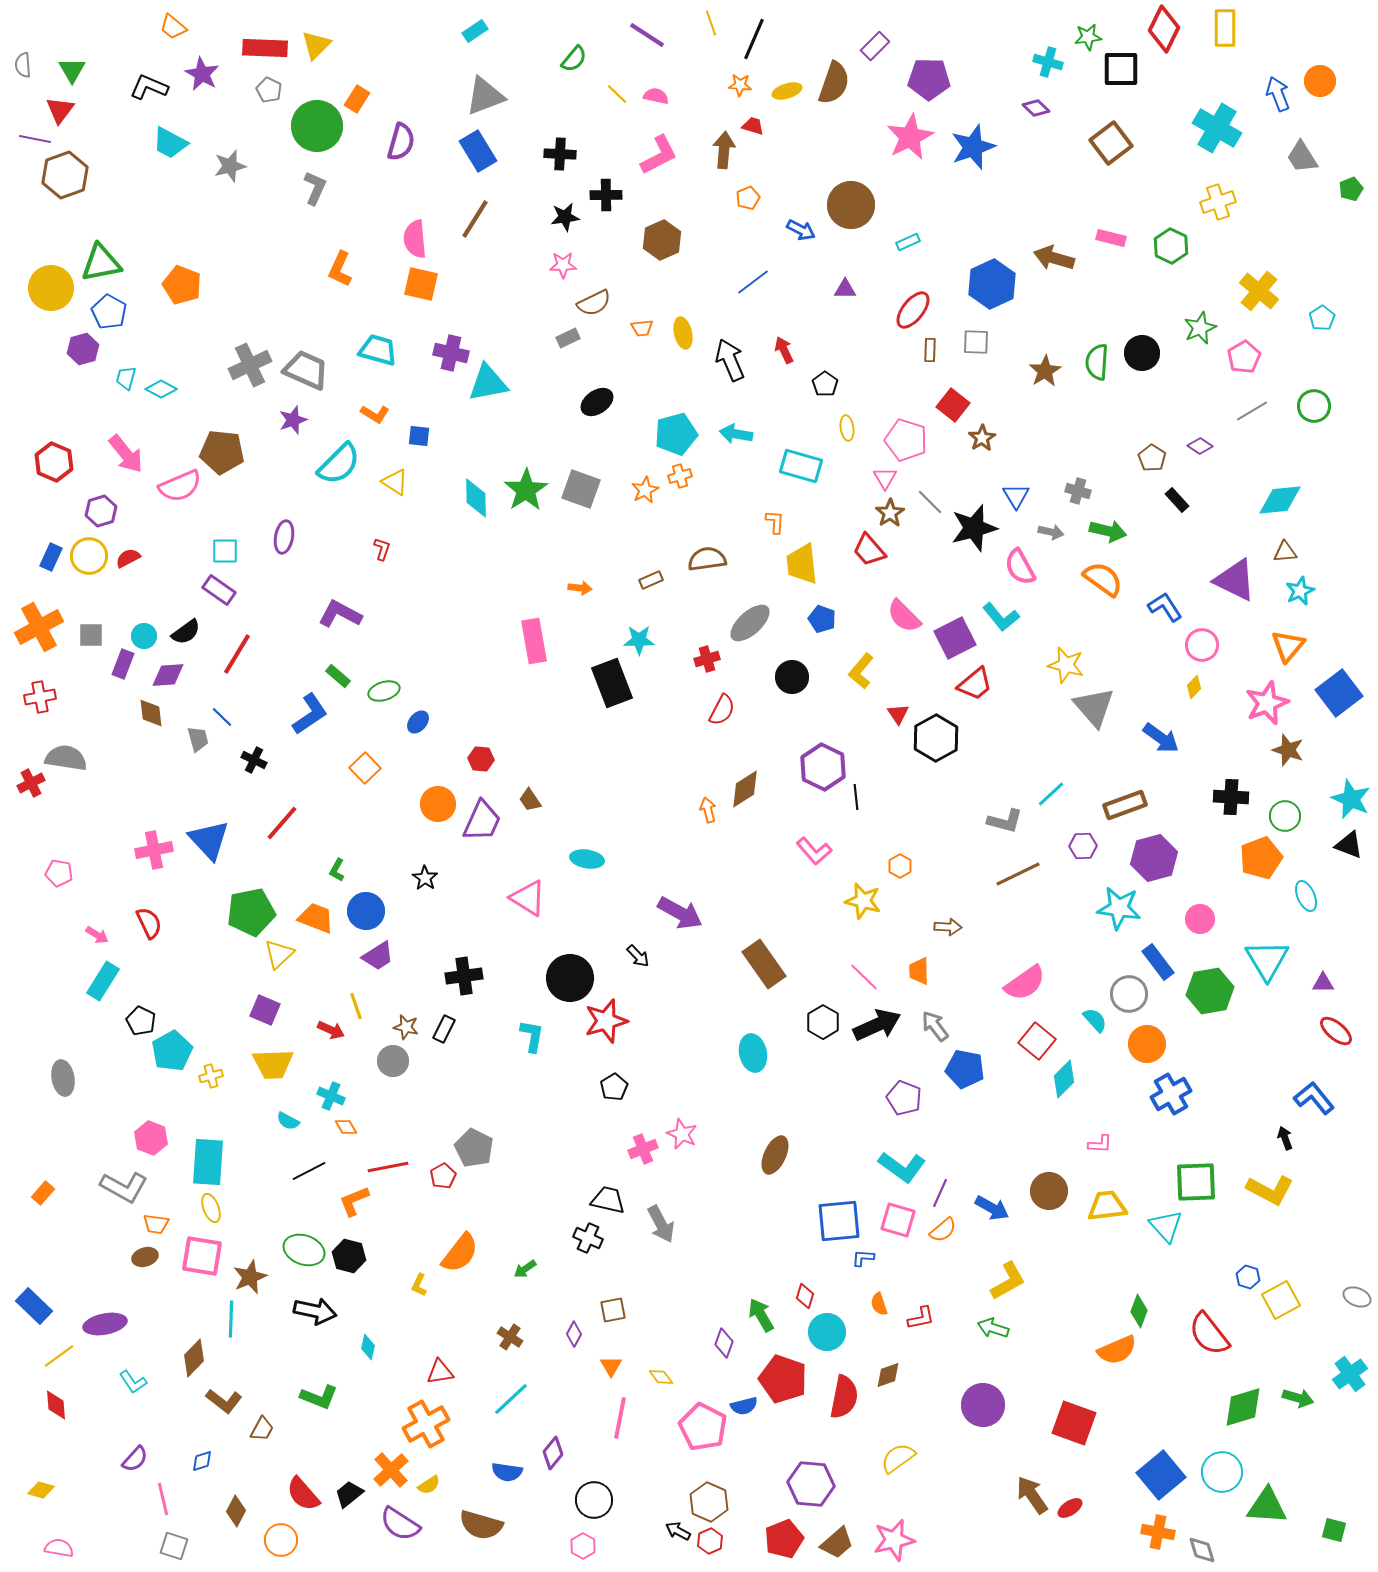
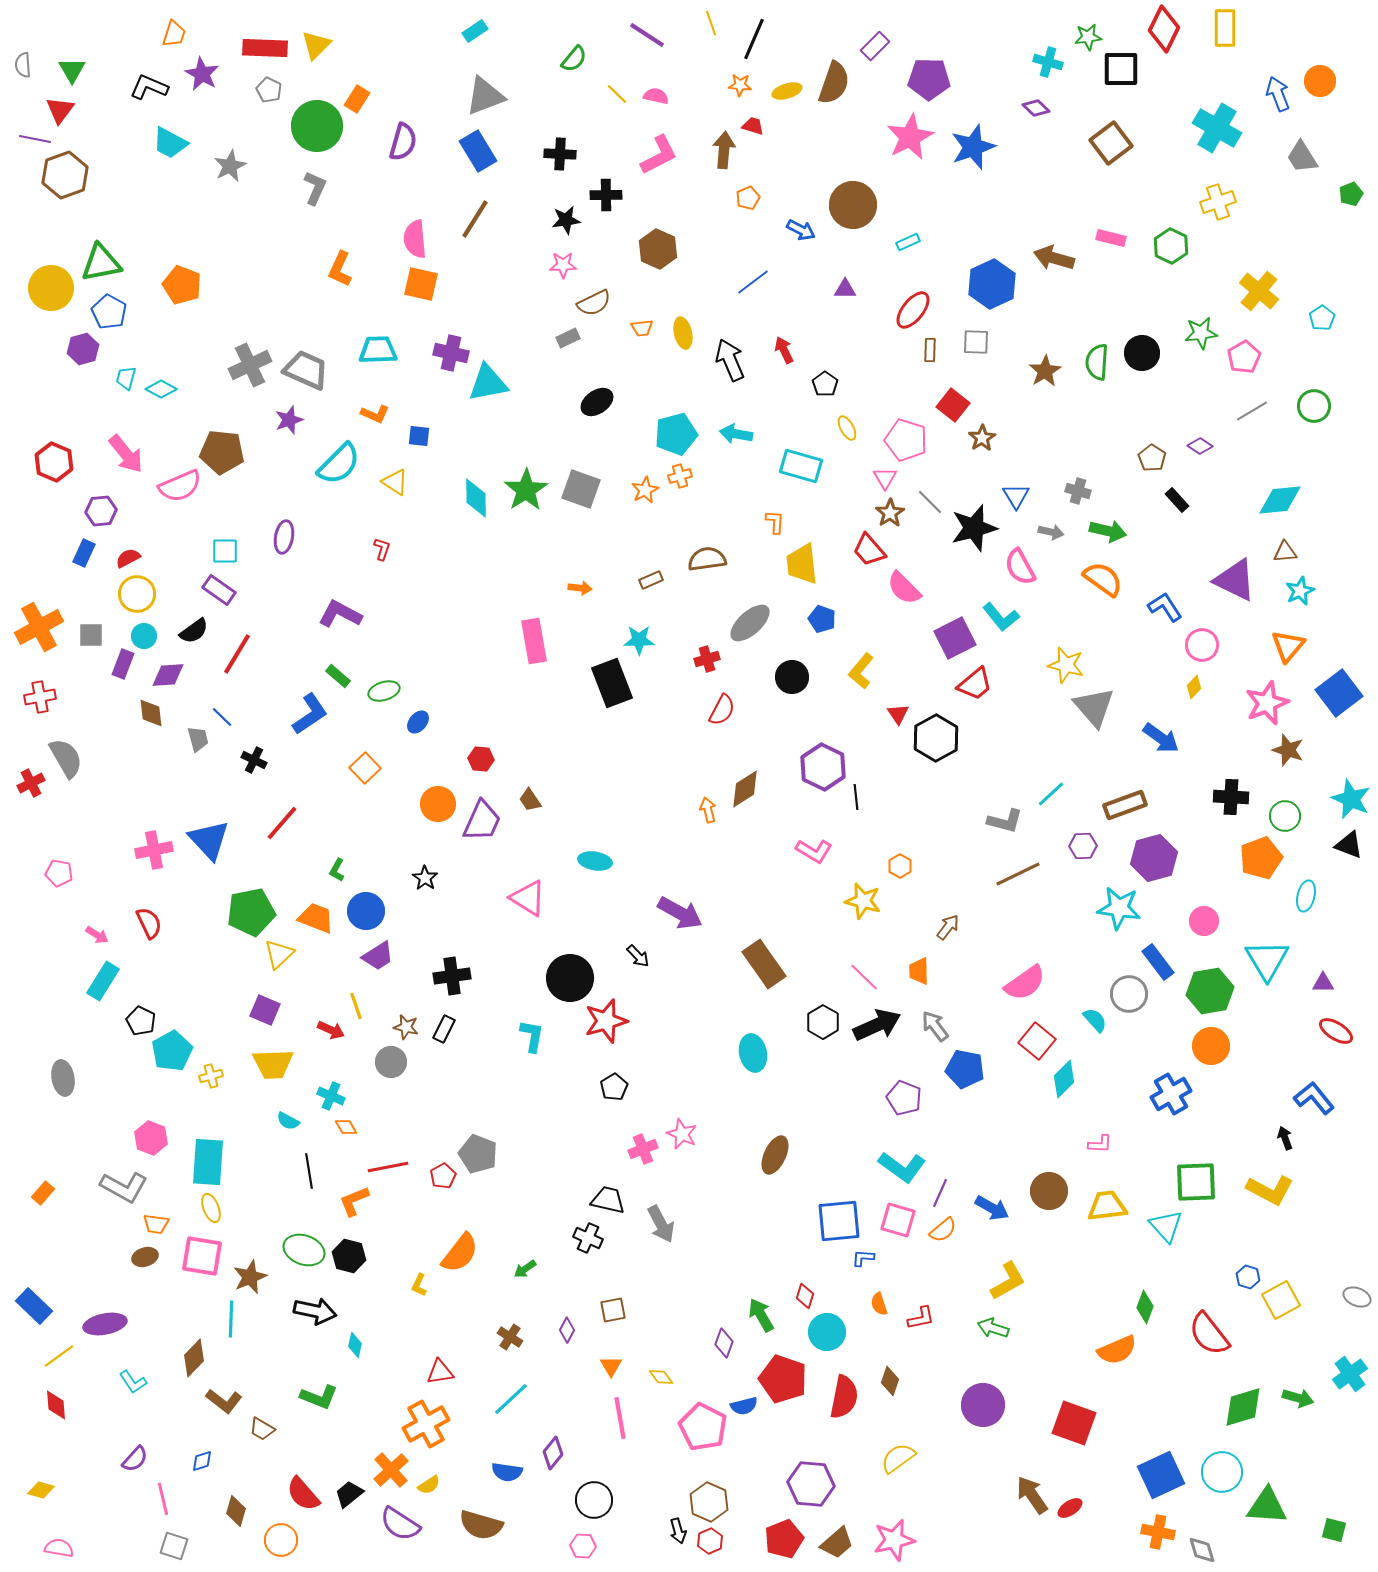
orange trapezoid at (173, 27): moved 1 px right, 7 px down; rotated 112 degrees counterclockwise
purple semicircle at (401, 142): moved 2 px right
gray star at (230, 166): rotated 12 degrees counterclockwise
green pentagon at (1351, 189): moved 5 px down
brown circle at (851, 205): moved 2 px right
black star at (565, 217): moved 1 px right, 3 px down
brown hexagon at (662, 240): moved 4 px left, 9 px down; rotated 12 degrees counterclockwise
green star at (1200, 328): moved 1 px right, 5 px down; rotated 16 degrees clockwise
cyan trapezoid at (378, 350): rotated 18 degrees counterclockwise
orange L-shape at (375, 414): rotated 8 degrees counterclockwise
purple star at (293, 420): moved 4 px left
yellow ellipse at (847, 428): rotated 20 degrees counterclockwise
purple hexagon at (101, 511): rotated 12 degrees clockwise
yellow circle at (89, 556): moved 48 px right, 38 px down
blue rectangle at (51, 557): moved 33 px right, 4 px up
pink semicircle at (904, 616): moved 28 px up
black semicircle at (186, 632): moved 8 px right, 1 px up
gray semicircle at (66, 758): rotated 51 degrees clockwise
pink L-shape at (814, 851): rotated 18 degrees counterclockwise
cyan ellipse at (587, 859): moved 8 px right, 2 px down
cyan ellipse at (1306, 896): rotated 36 degrees clockwise
pink circle at (1200, 919): moved 4 px right, 2 px down
brown arrow at (948, 927): rotated 56 degrees counterclockwise
black cross at (464, 976): moved 12 px left
red ellipse at (1336, 1031): rotated 8 degrees counterclockwise
orange circle at (1147, 1044): moved 64 px right, 2 px down
gray circle at (393, 1061): moved 2 px left, 1 px down
gray pentagon at (474, 1148): moved 4 px right, 6 px down; rotated 6 degrees counterclockwise
black line at (309, 1171): rotated 72 degrees counterclockwise
green diamond at (1139, 1311): moved 6 px right, 4 px up
purple diamond at (574, 1334): moved 7 px left, 4 px up
cyan diamond at (368, 1347): moved 13 px left, 2 px up
brown diamond at (888, 1375): moved 2 px right, 6 px down; rotated 52 degrees counterclockwise
pink line at (620, 1418): rotated 21 degrees counterclockwise
brown trapezoid at (262, 1429): rotated 92 degrees clockwise
blue square at (1161, 1475): rotated 15 degrees clockwise
brown diamond at (236, 1511): rotated 12 degrees counterclockwise
black arrow at (678, 1531): rotated 135 degrees counterclockwise
pink hexagon at (583, 1546): rotated 25 degrees counterclockwise
